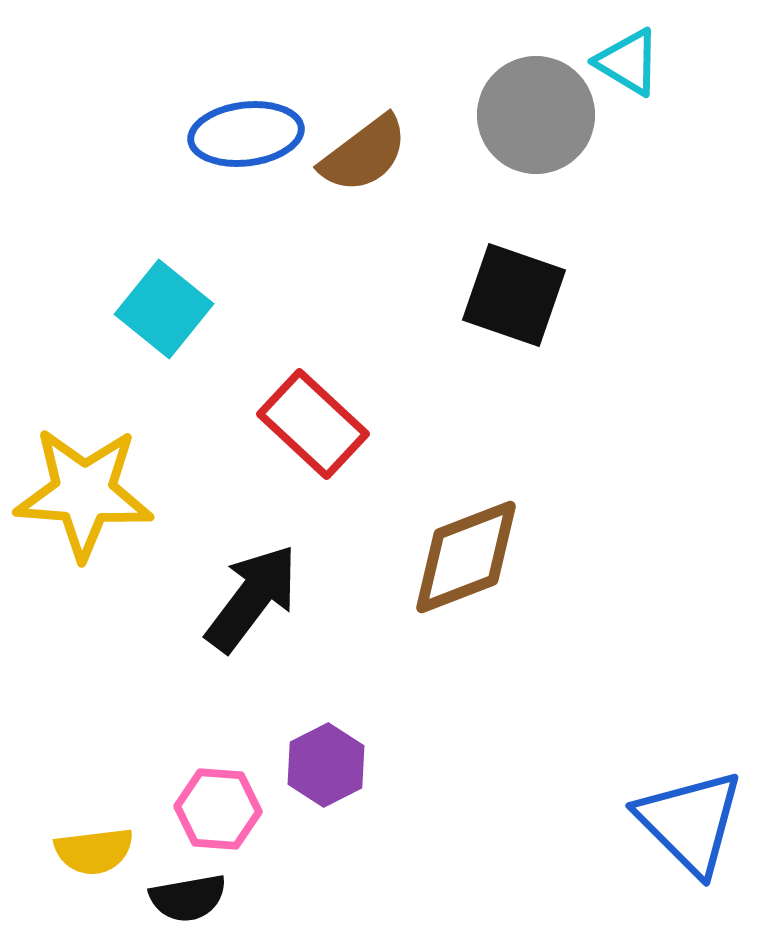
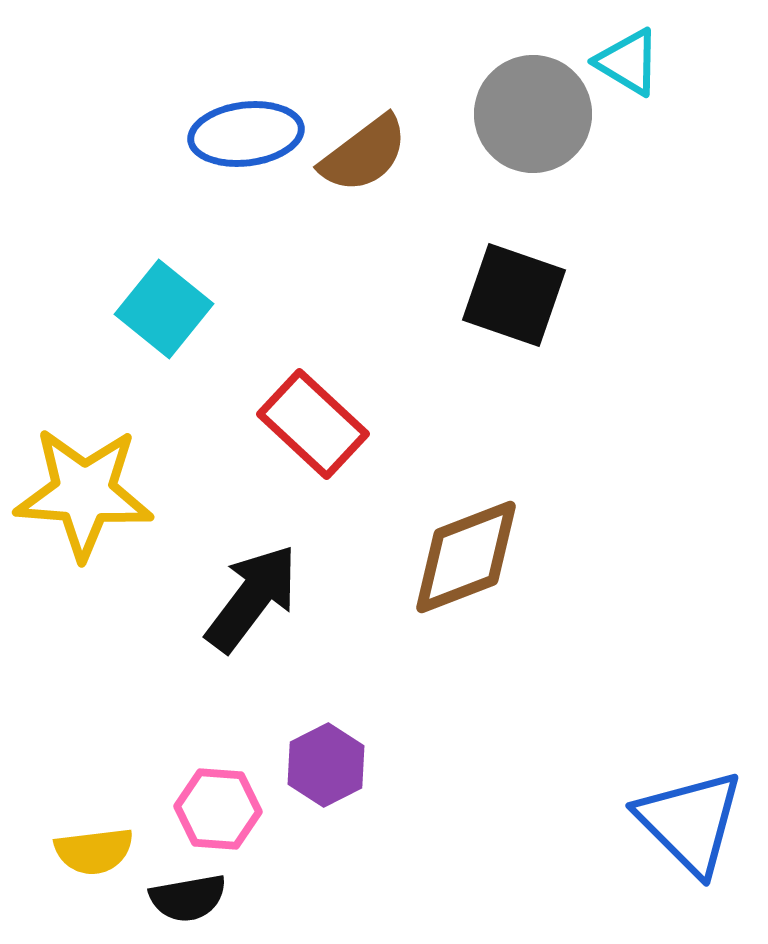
gray circle: moved 3 px left, 1 px up
